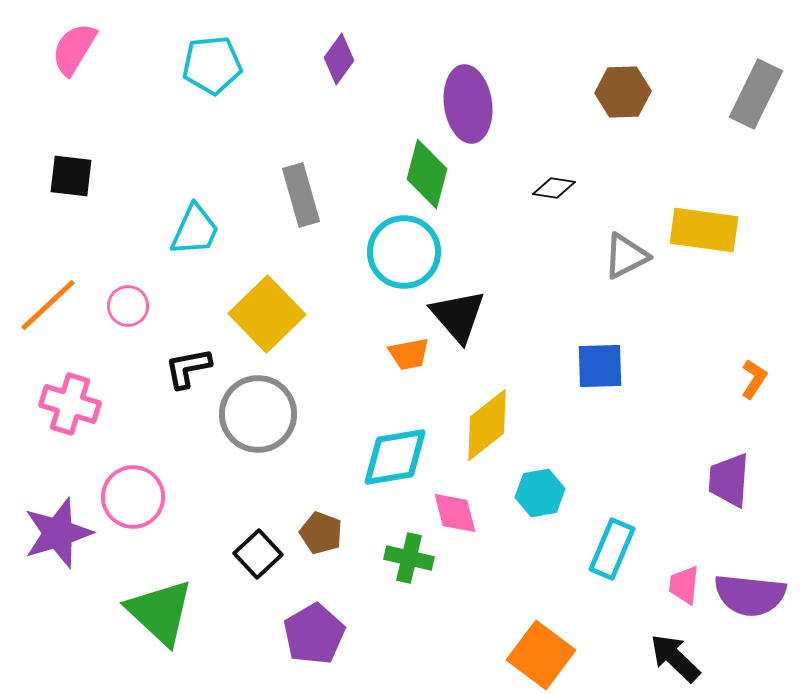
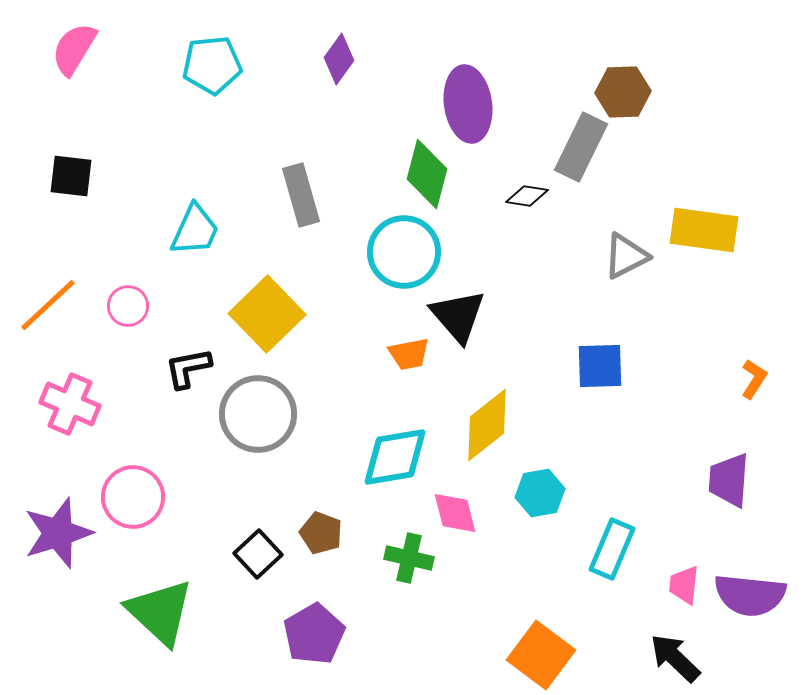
gray rectangle at (756, 94): moved 175 px left, 53 px down
black diamond at (554, 188): moved 27 px left, 8 px down
pink cross at (70, 404): rotated 6 degrees clockwise
